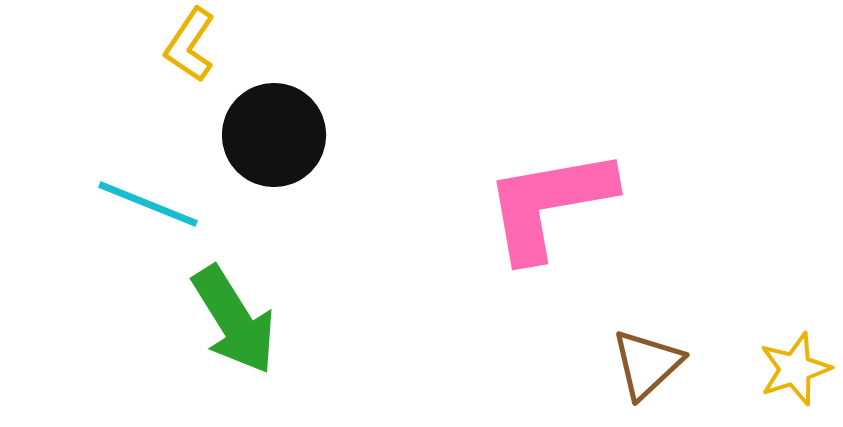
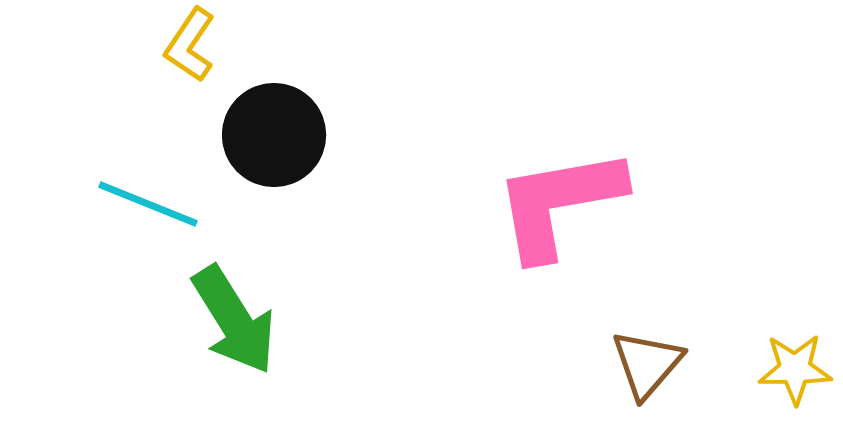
pink L-shape: moved 10 px right, 1 px up
brown triangle: rotated 6 degrees counterclockwise
yellow star: rotated 18 degrees clockwise
